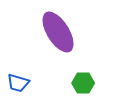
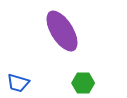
purple ellipse: moved 4 px right, 1 px up
